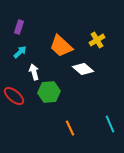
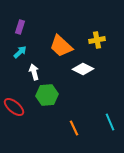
purple rectangle: moved 1 px right
yellow cross: rotated 21 degrees clockwise
white diamond: rotated 15 degrees counterclockwise
green hexagon: moved 2 px left, 3 px down
red ellipse: moved 11 px down
cyan line: moved 2 px up
orange line: moved 4 px right
